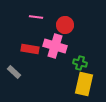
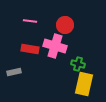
pink line: moved 6 px left, 4 px down
green cross: moved 2 px left, 1 px down
gray rectangle: rotated 56 degrees counterclockwise
